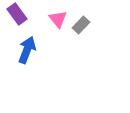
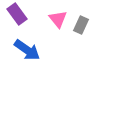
gray rectangle: rotated 18 degrees counterclockwise
blue arrow: rotated 104 degrees clockwise
